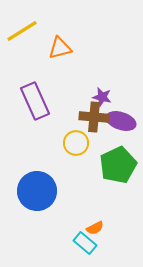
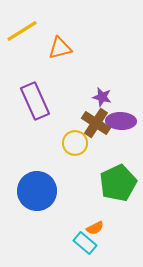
brown cross: moved 2 px right, 6 px down; rotated 28 degrees clockwise
purple ellipse: rotated 16 degrees counterclockwise
yellow circle: moved 1 px left
green pentagon: moved 18 px down
